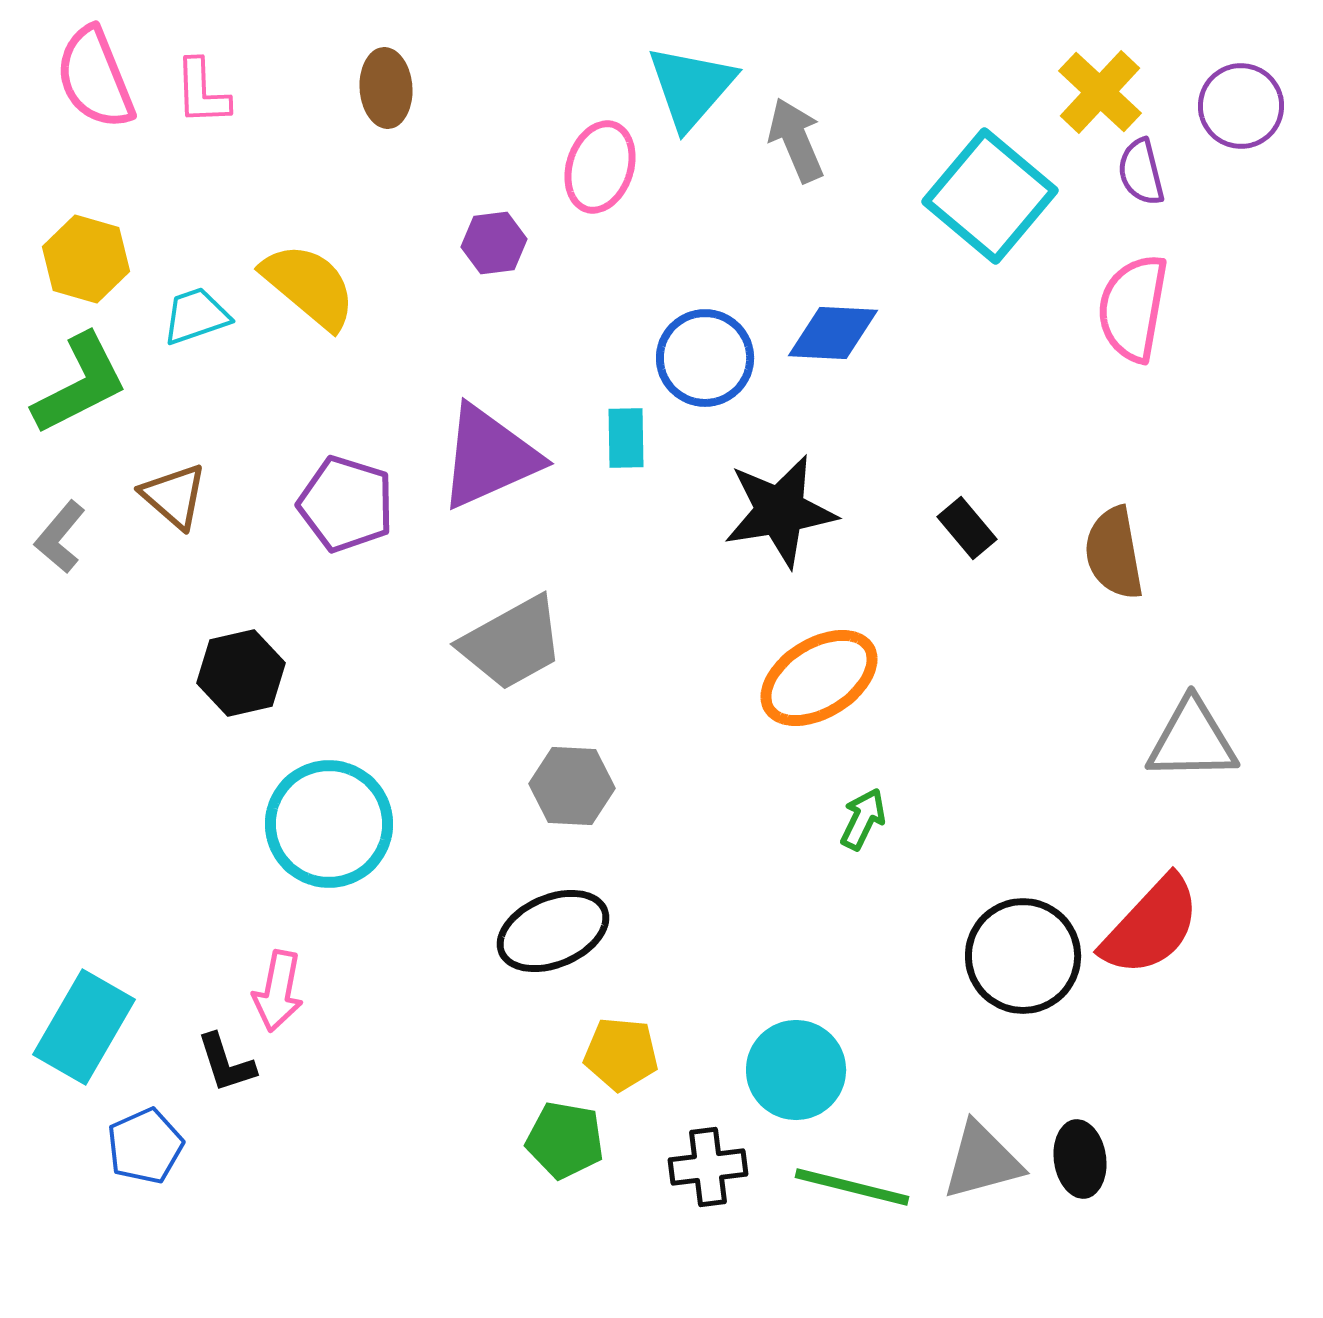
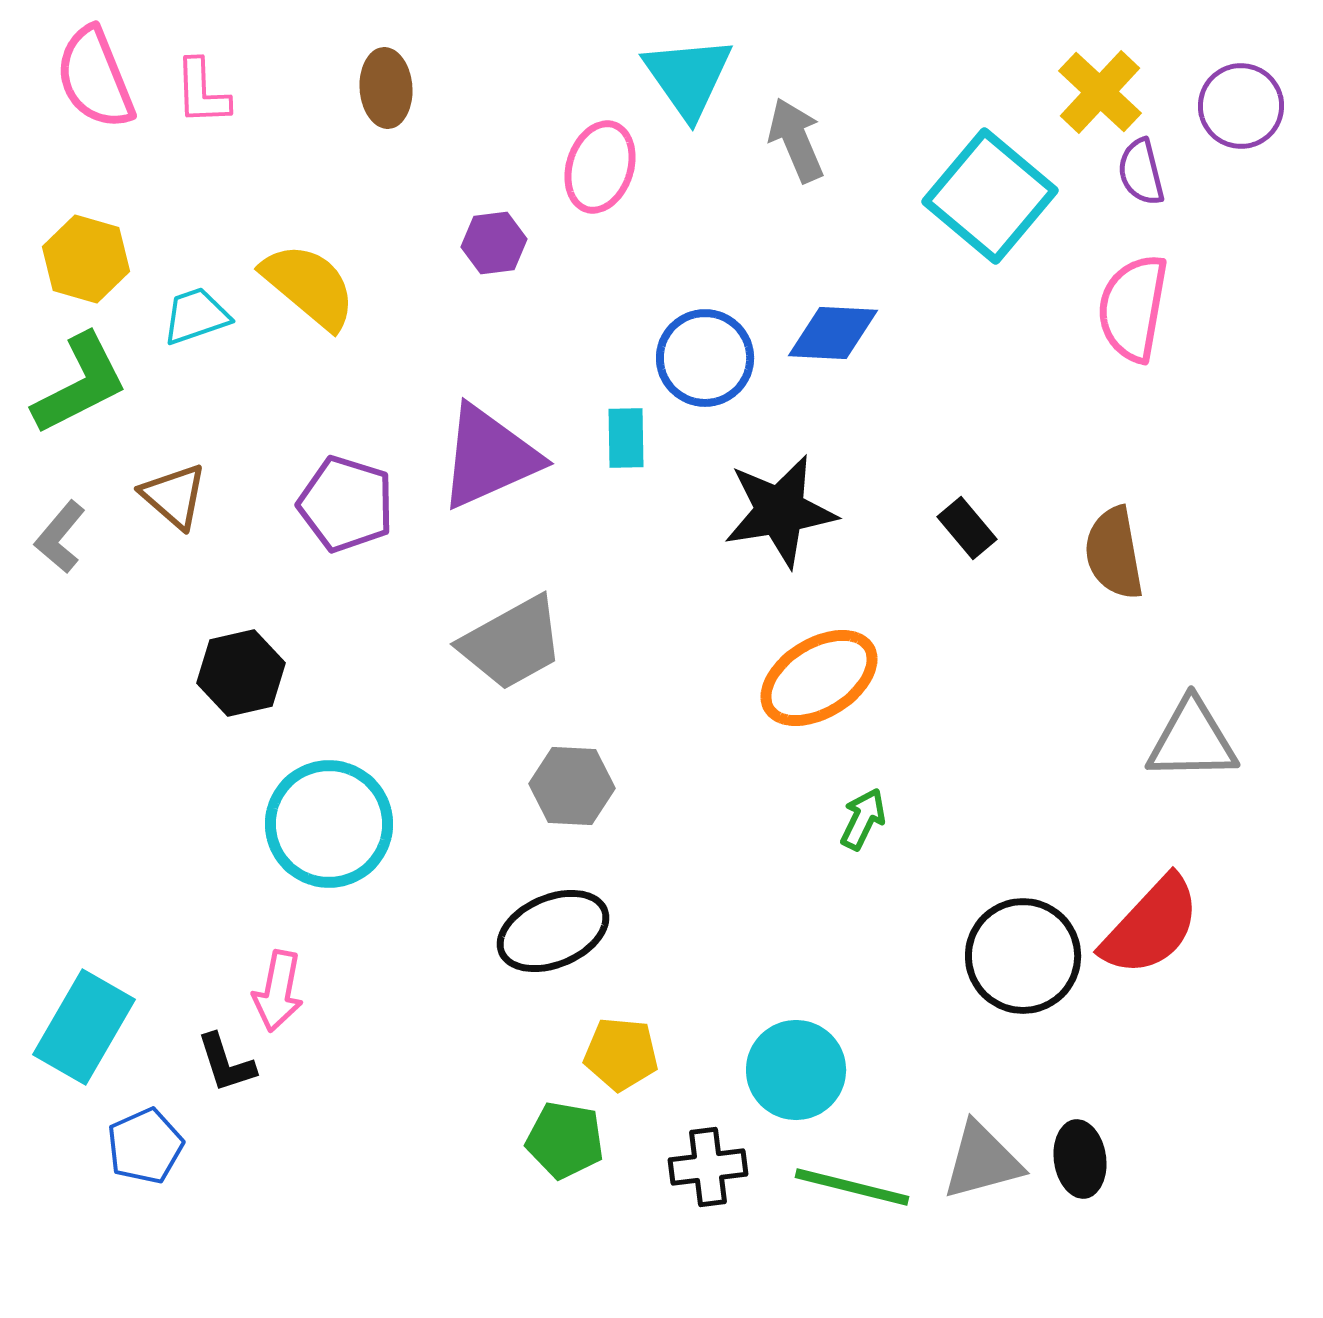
cyan triangle at (691, 87): moved 3 px left, 10 px up; rotated 16 degrees counterclockwise
